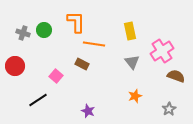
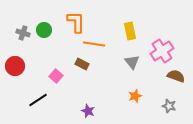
gray star: moved 3 px up; rotated 24 degrees counterclockwise
